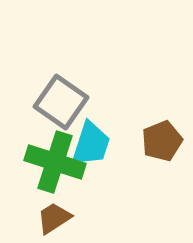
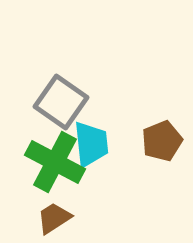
cyan trapezoid: rotated 24 degrees counterclockwise
green cross: rotated 10 degrees clockwise
